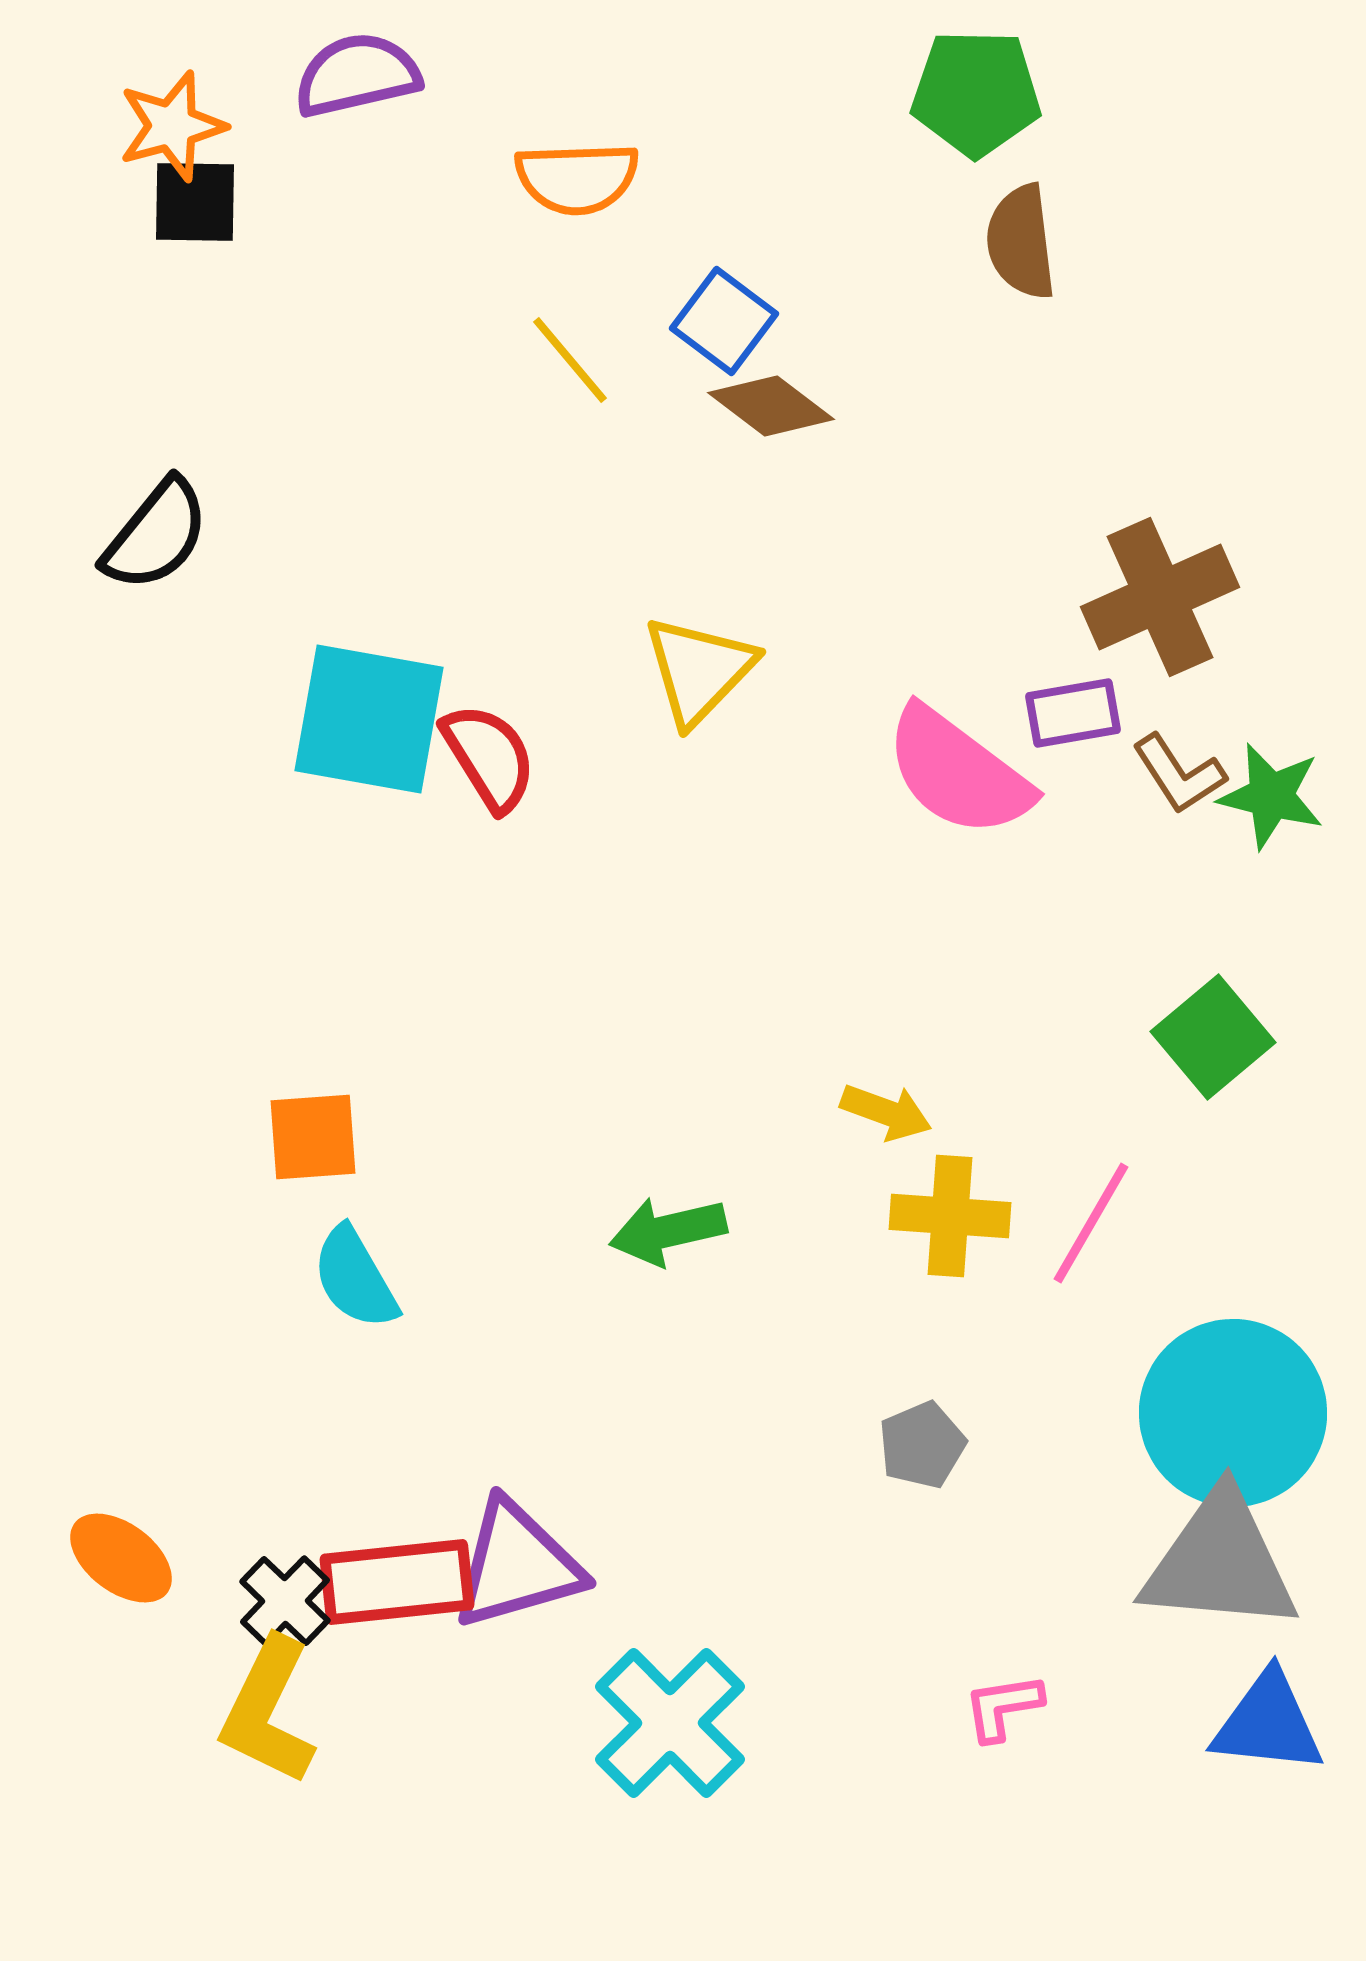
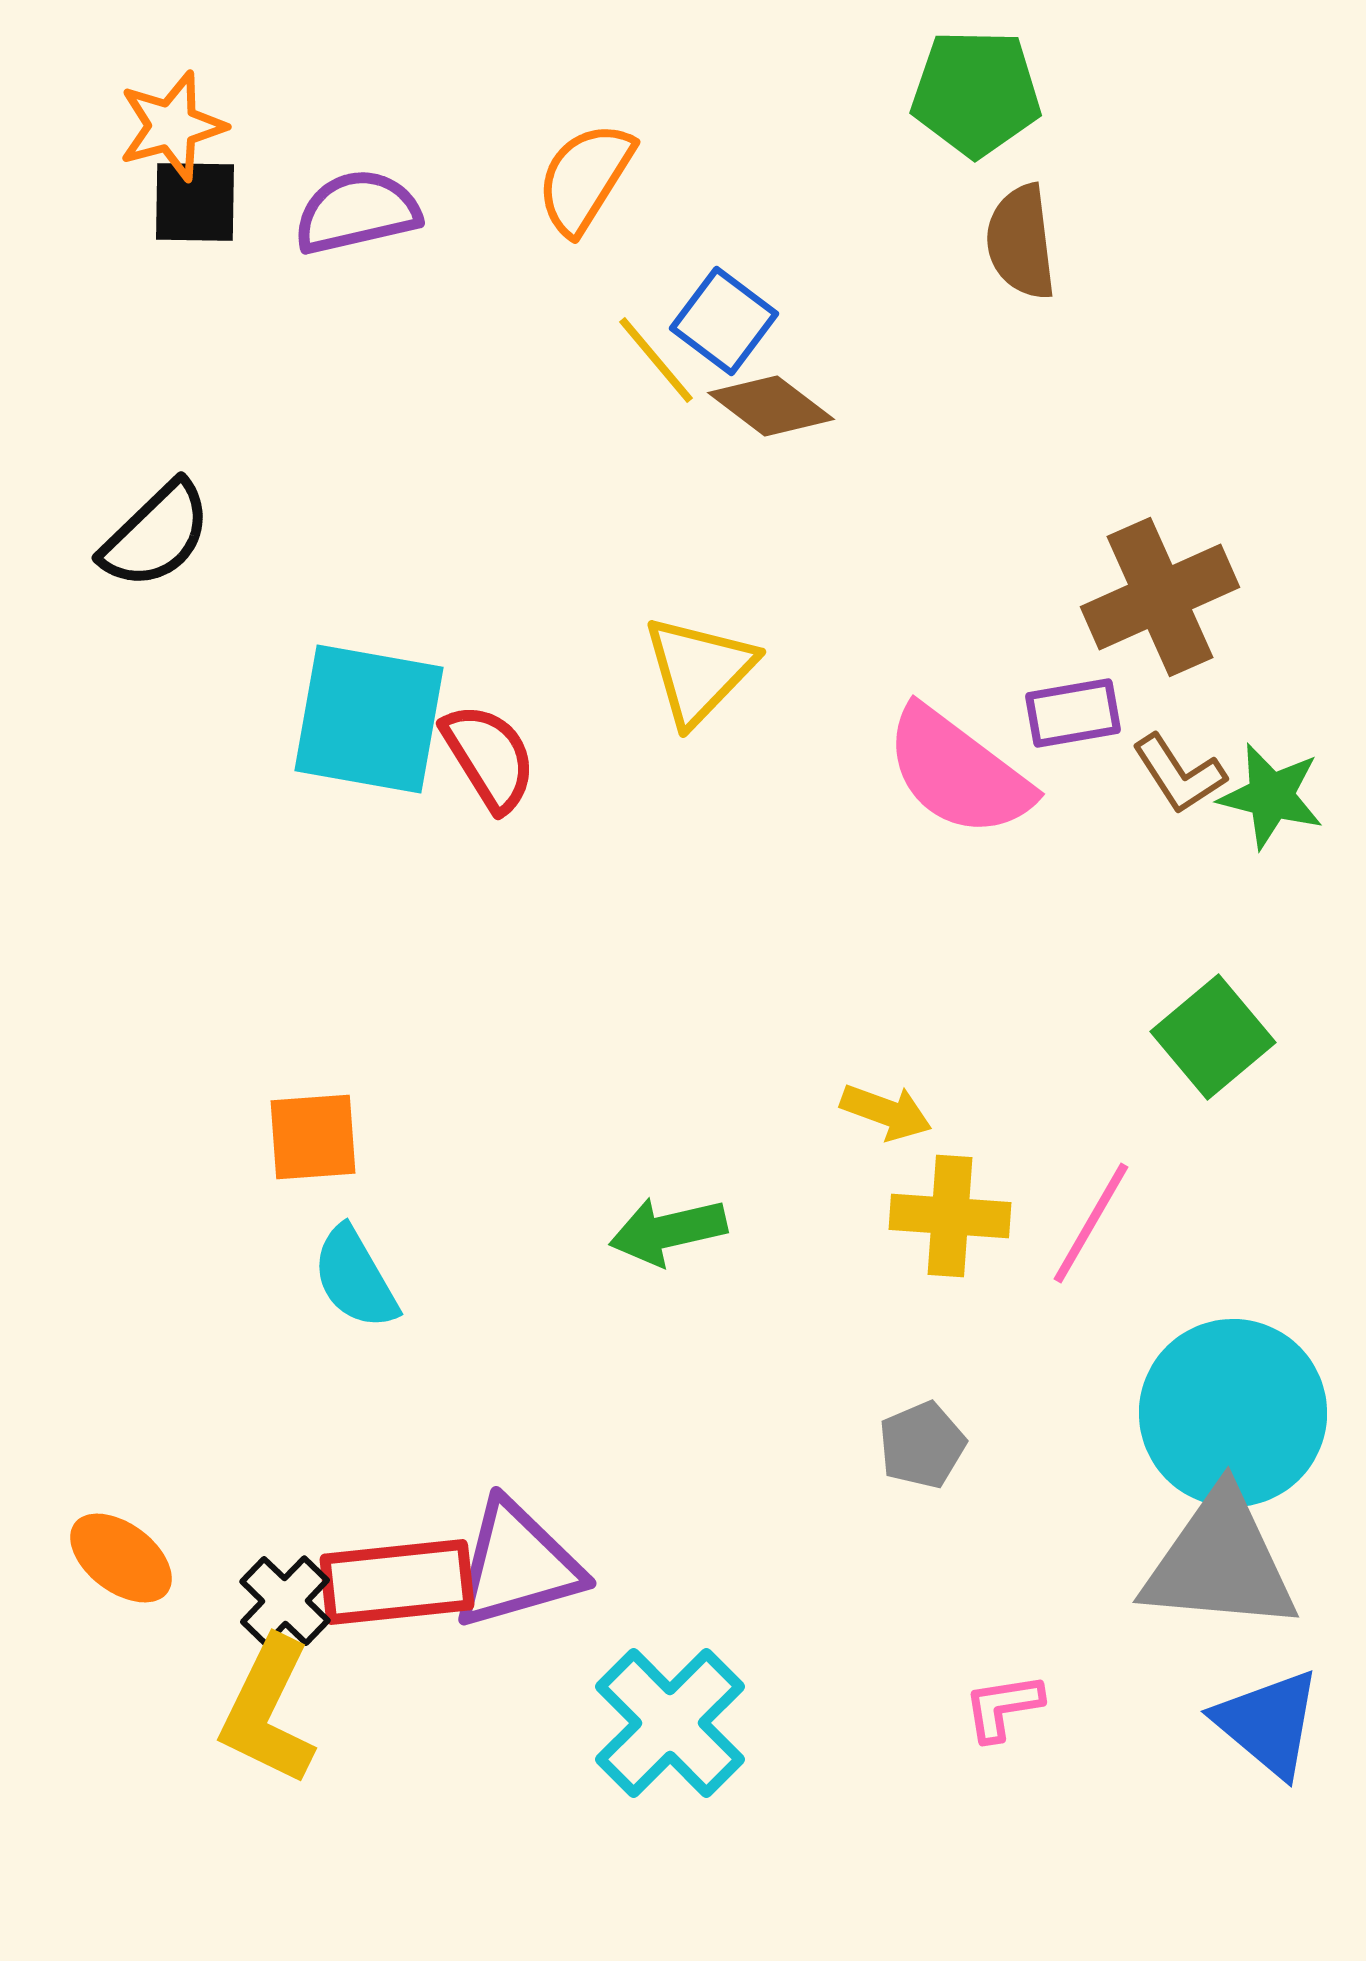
purple semicircle: moved 137 px down
orange semicircle: moved 8 px right; rotated 124 degrees clockwise
yellow line: moved 86 px right
black semicircle: rotated 7 degrees clockwise
blue triangle: rotated 34 degrees clockwise
